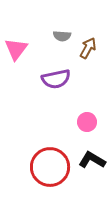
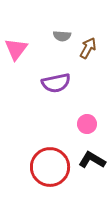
purple semicircle: moved 4 px down
pink circle: moved 2 px down
